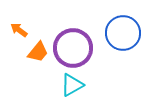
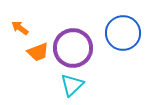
orange arrow: moved 1 px right, 2 px up
orange trapezoid: rotated 30 degrees clockwise
cyan triangle: rotated 15 degrees counterclockwise
